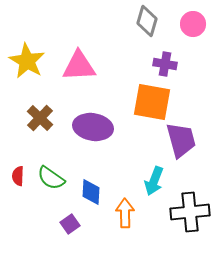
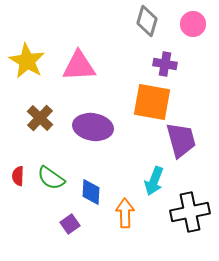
black cross: rotated 6 degrees counterclockwise
